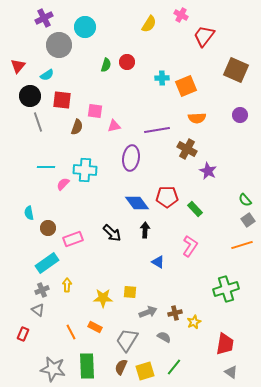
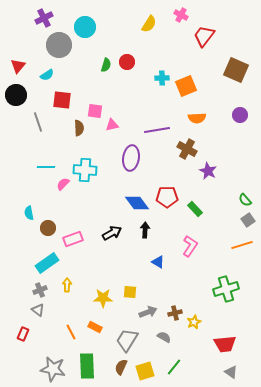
black circle at (30, 96): moved 14 px left, 1 px up
pink triangle at (114, 126): moved 2 px left, 1 px up
brown semicircle at (77, 127): moved 2 px right, 1 px down; rotated 21 degrees counterclockwise
black arrow at (112, 233): rotated 72 degrees counterclockwise
gray cross at (42, 290): moved 2 px left
red trapezoid at (225, 344): rotated 75 degrees clockwise
